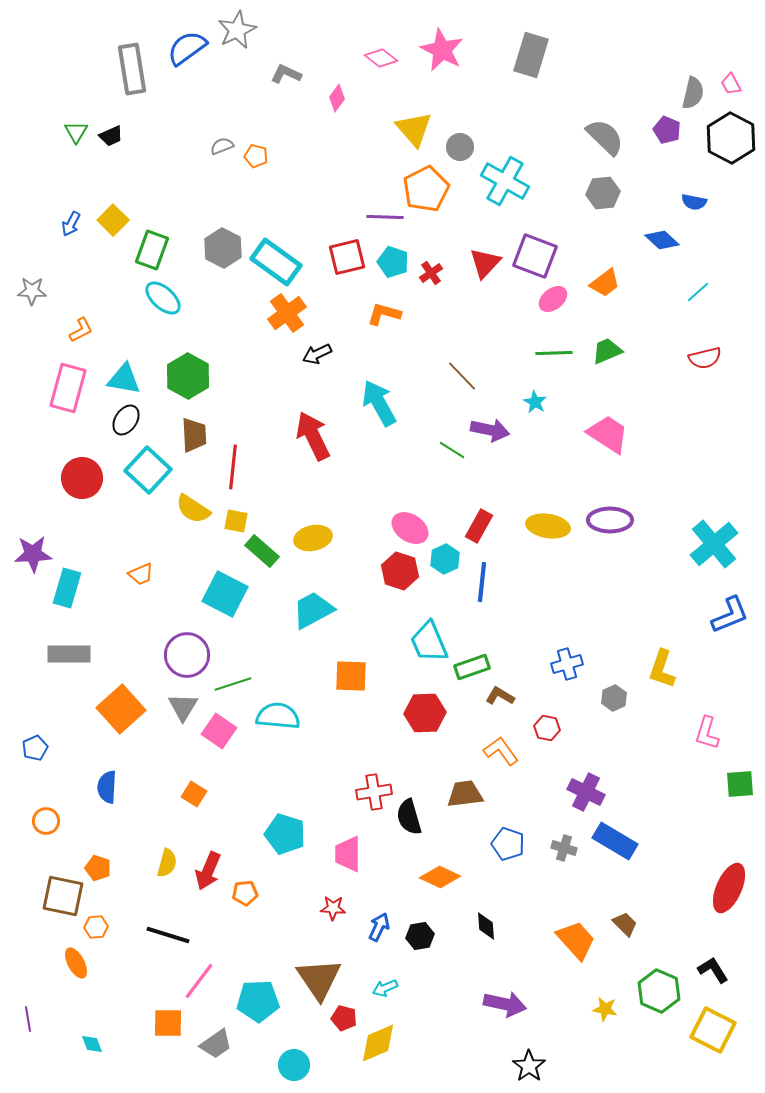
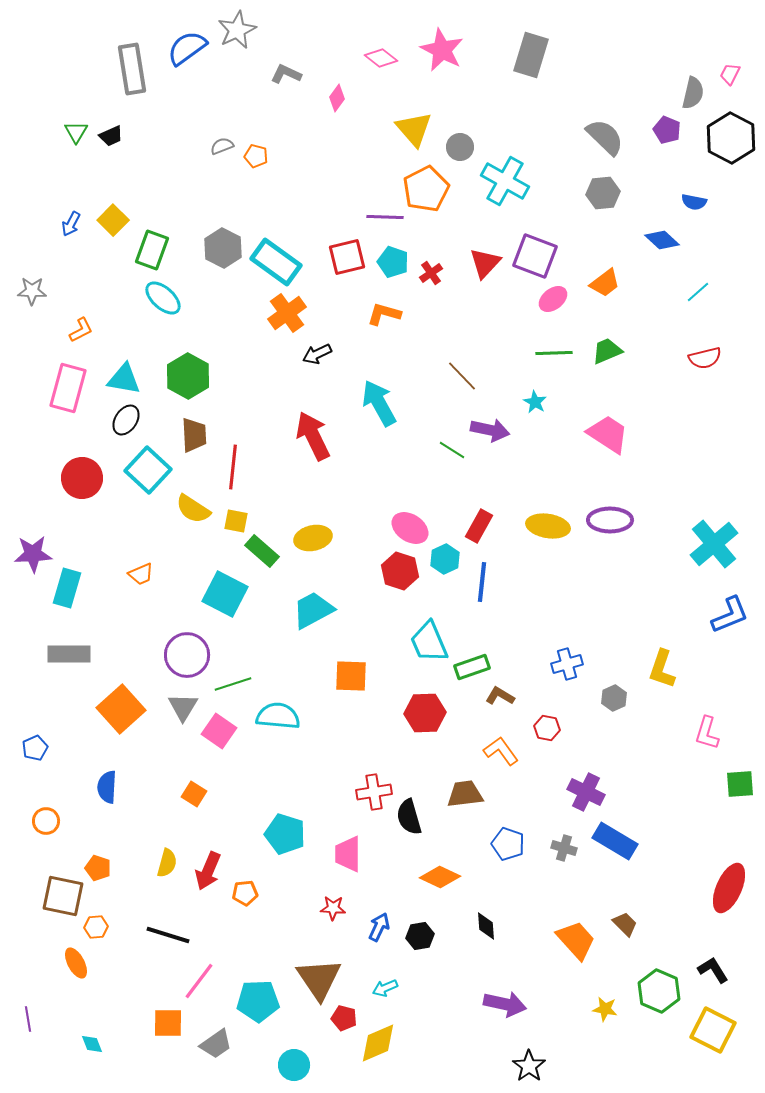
pink trapezoid at (731, 84): moved 1 px left, 10 px up; rotated 55 degrees clockwise
